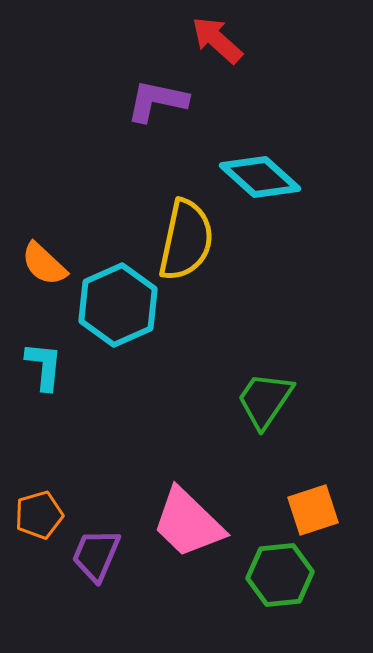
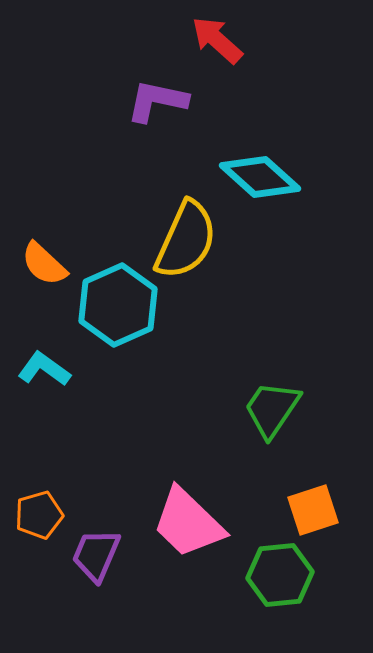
yellow semicircle: rotated 12 degrees clockwise
cyan L-shape: moved 3 px down; rotated 60 degrees counterclockwise
green trapezoid: moved 7 px right, 9 px down
